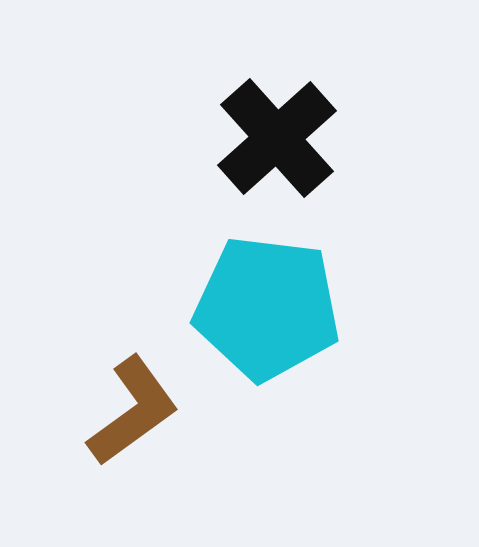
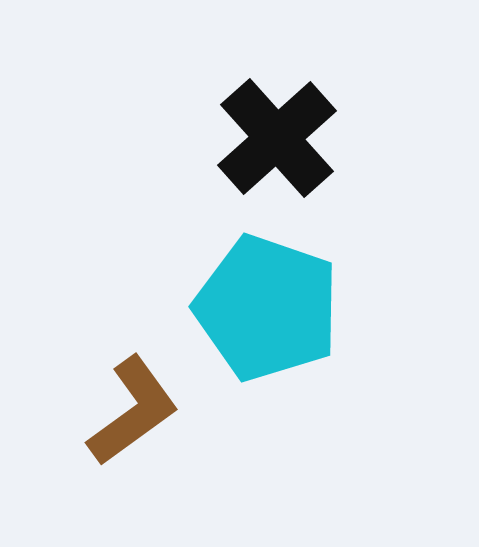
cyan pentagon: rotated 12 degrees clockwise
